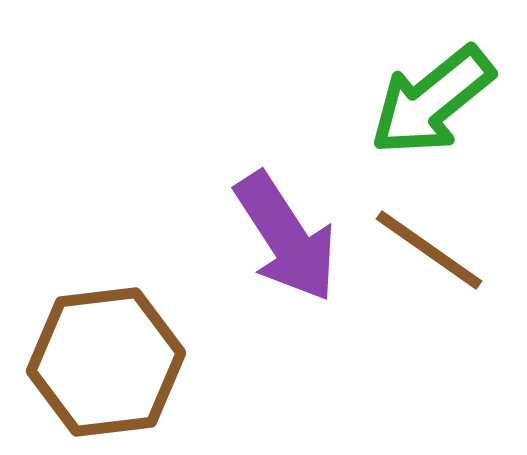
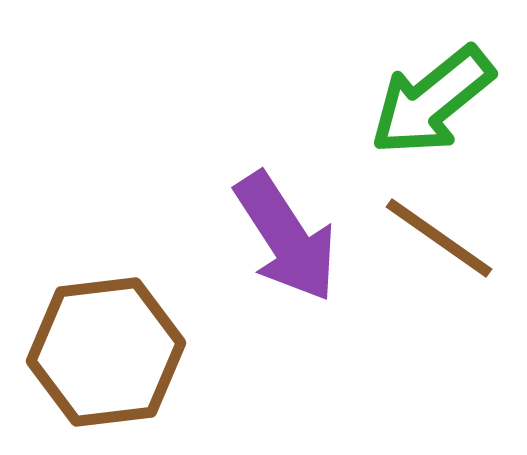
brown line: moved 10 px right, 12 px up
brown hexagon: moved 10 px up
